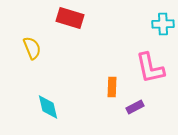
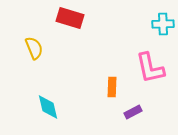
yellow semicircle: moved 2 px right
purple rectangle: moved 2 px left, 5 px down
